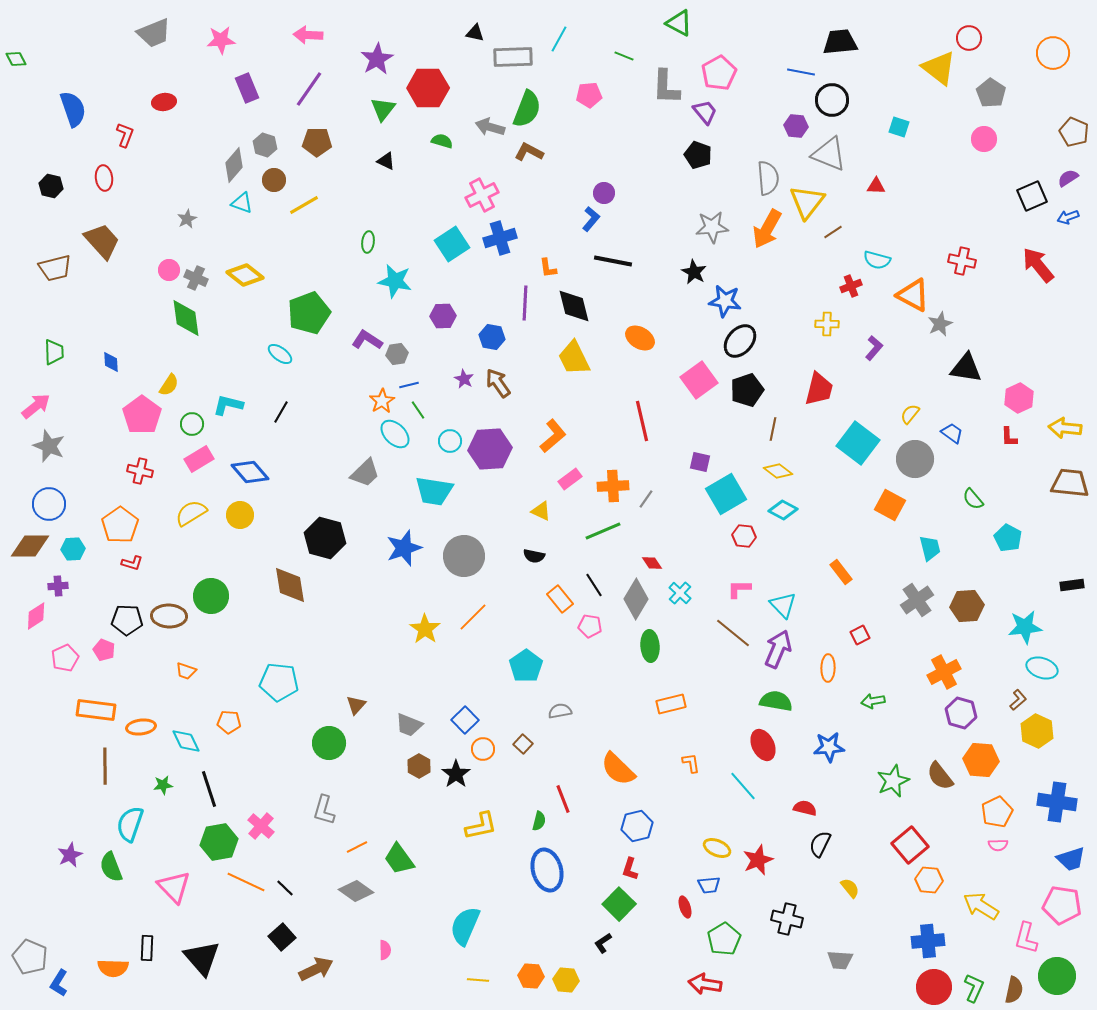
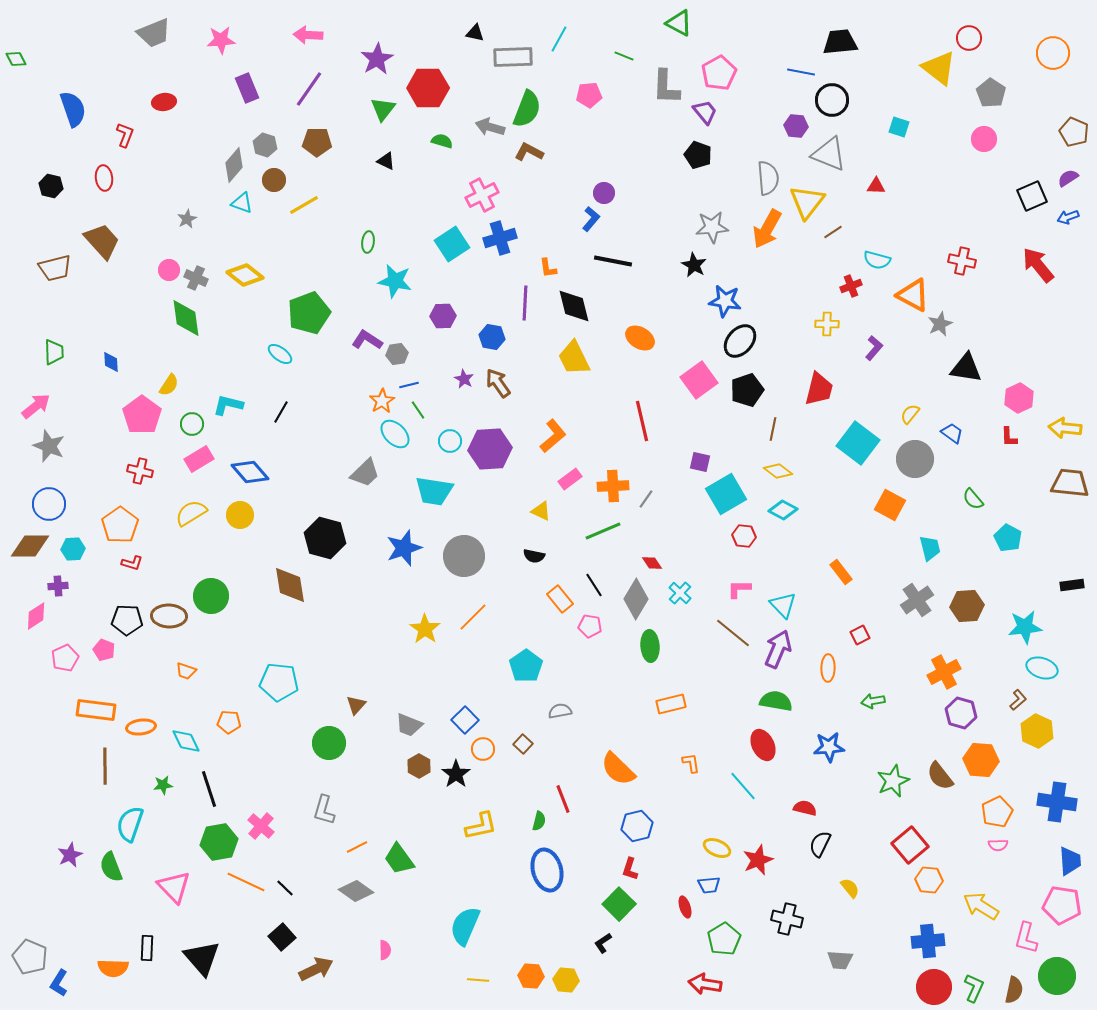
black star at (694, 272): moved 7 px up
blue trapezoid at (1071, 859): moved 1 px left, 2 px down; rotated 76 degrees counterclockwise
